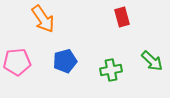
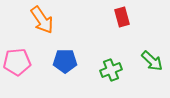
orange arrow: moved 1 px left, 1 px down
blue pentagon: rotated 15 degrees clockwise
green cross: rotated 10 degrees counterclockwise
